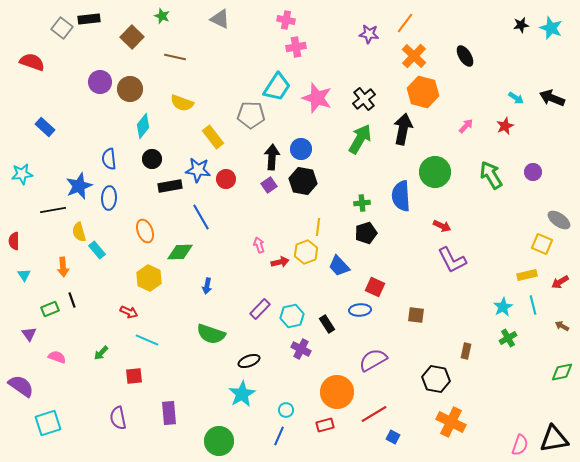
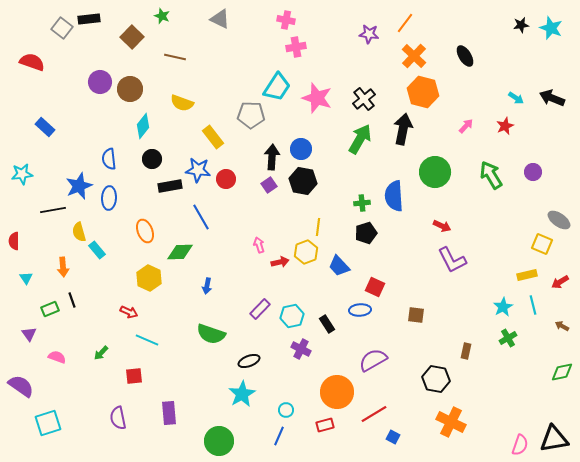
blue semicircle at (401, 196): moved 7 px left
cyan triangle at (24, 275): moved 2 px right, 3 px down
